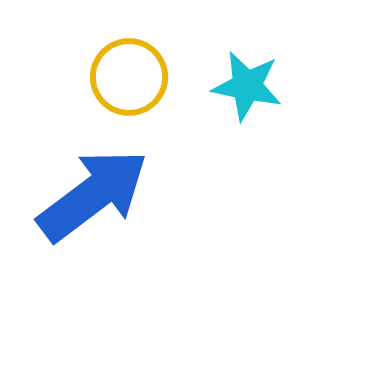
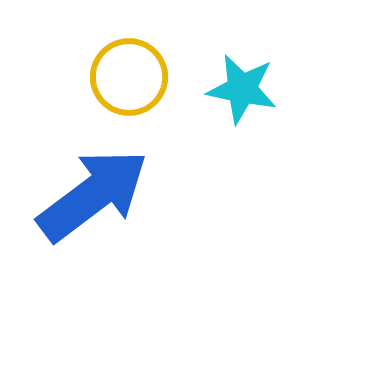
cyan star: moved 5 px left, 3 px down
